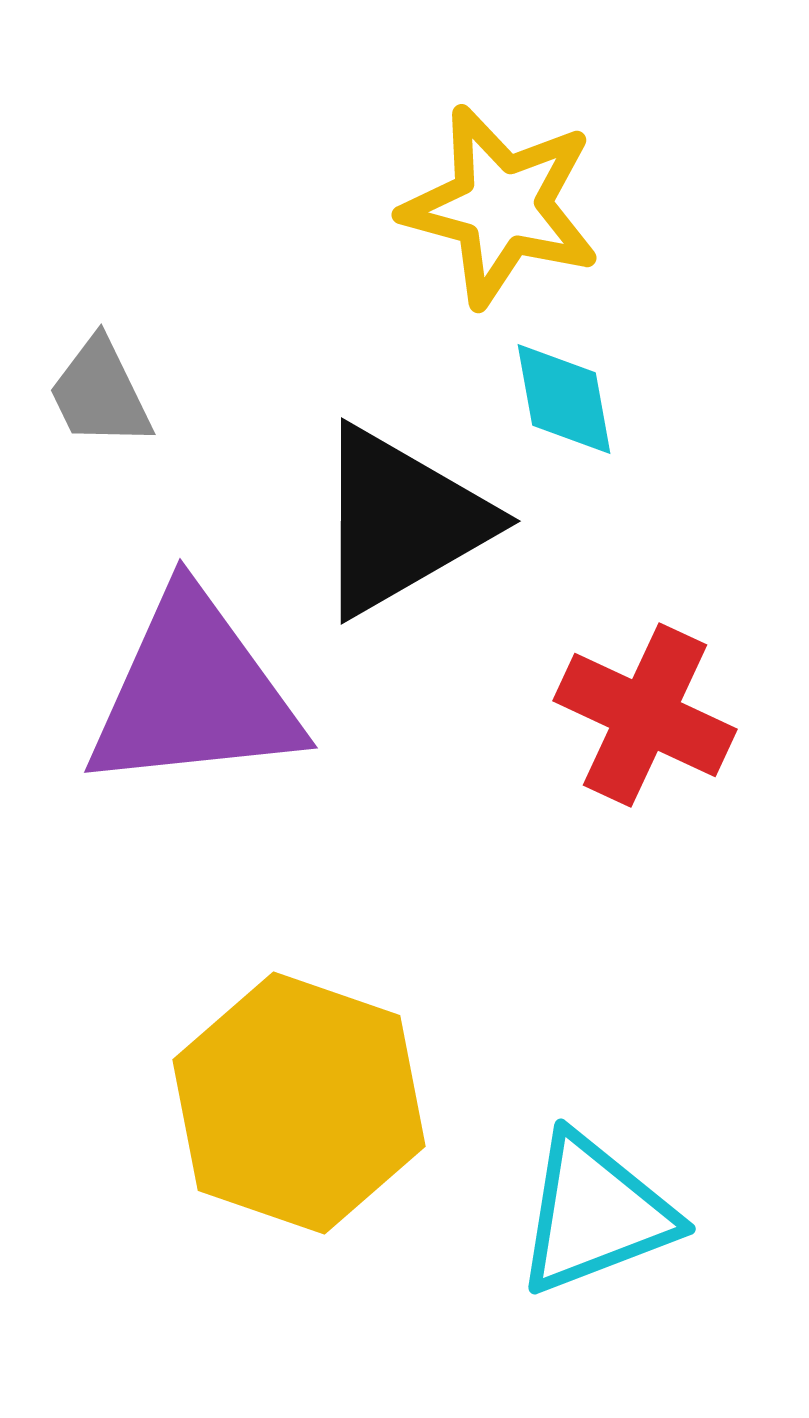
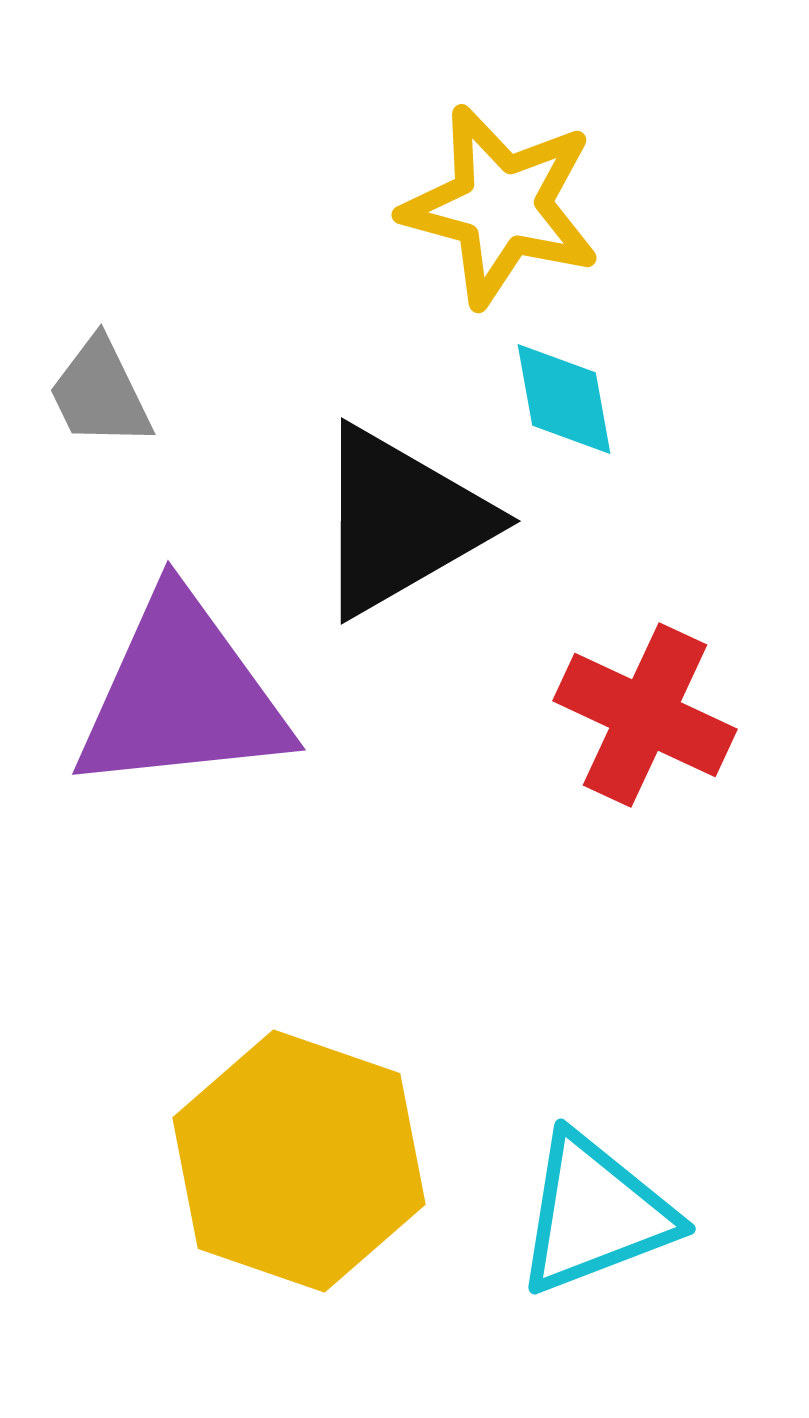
purple triangle: moved 12 px left, 2 px down
yellow hexagon: moved 58 px down
